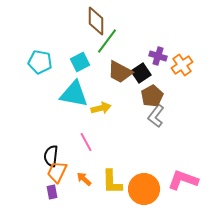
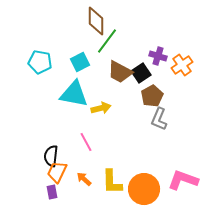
gray L-shape: moved 3 px right, 3 px down; rotated 15 degrees counterclockwise
